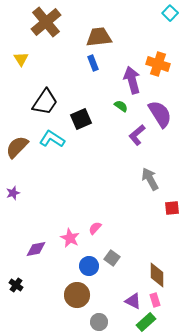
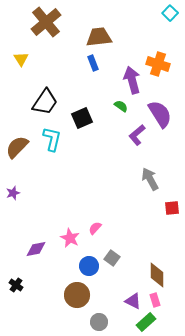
black square: moved 1 px right, 1 px up
cyan L-shape: rotated 70 degrees clockwise
